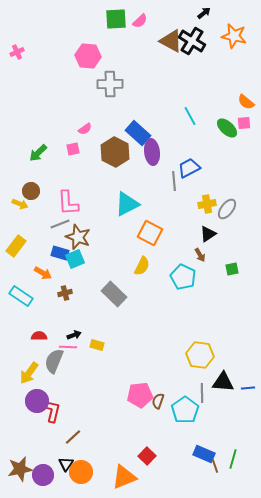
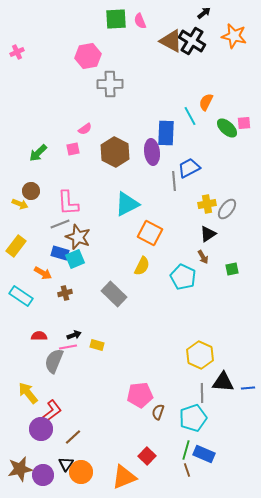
pink semicircle at (140, 21): rotated 112 degrees clockwise
pink hexagon at (88, 56): rotated 15 degrees counterclockwise
orange semicircle at (246, 102): moved 40 px left; rotated 78 degrees clockwise
blue rectangle at (138, 133): moved 28 px right; rotated 50 degrees clockwise
brown arrow at (200, 255): moved 3 px right, 2 px down
pink line at (68, 347): rotated 12 degrees counterclockwise
yellow hexagon at (200, 355): rotated 16 degrees clockwise
yellow arrow at (29, 373): moved 1 px left, 20 px down; rotated 105 degrees clockwise
purple circle at (37, 401): moved 4 px right, 28 px down
brown semicircle at (158, 401): moved 11 px down
cyan pentagon at (185, 410): moved 8 px right, 8 px down; rotated 16 degrees clockwise
red L-shape at (52, 411): rotated 40 degrees clockwise
green line at (233, 459): moved 47 px left, 9 px up
brown line at (215, 466): moved 28 px left, 4 px down
